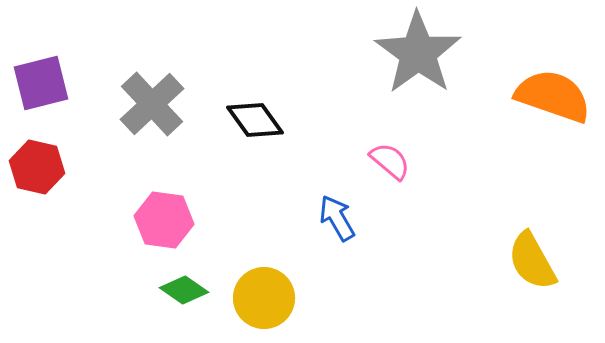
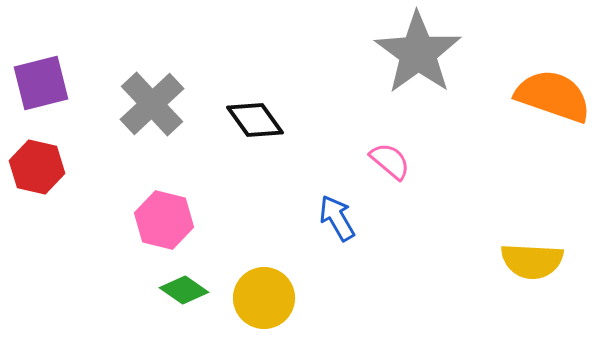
pink hexagon: rotated 6 degrees clockwise
yellow semicircle: rotated 58 degrees counterclockwise
